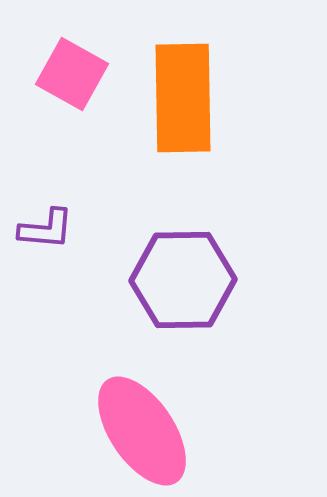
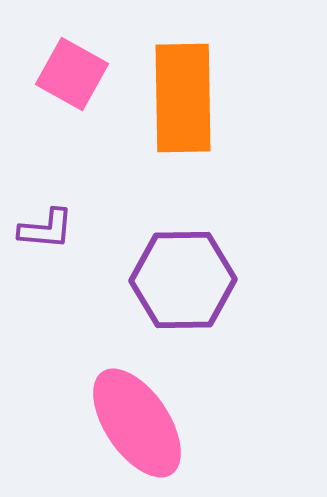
pink ellipse: moved 5 px left, 8 px up
